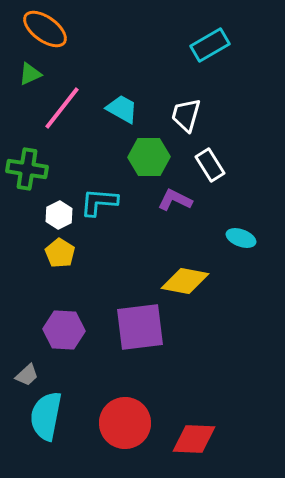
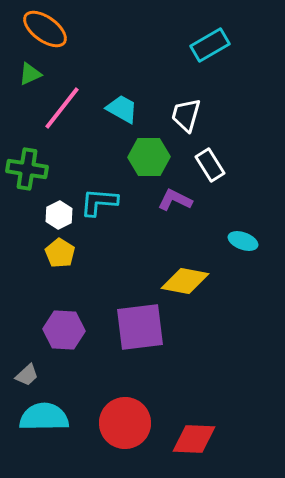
cyan ellipse: moved 2 px right, 3 px down
cyan semicircle: moved 2 px left, 1 px down; rotated 78 degrees clockwise
